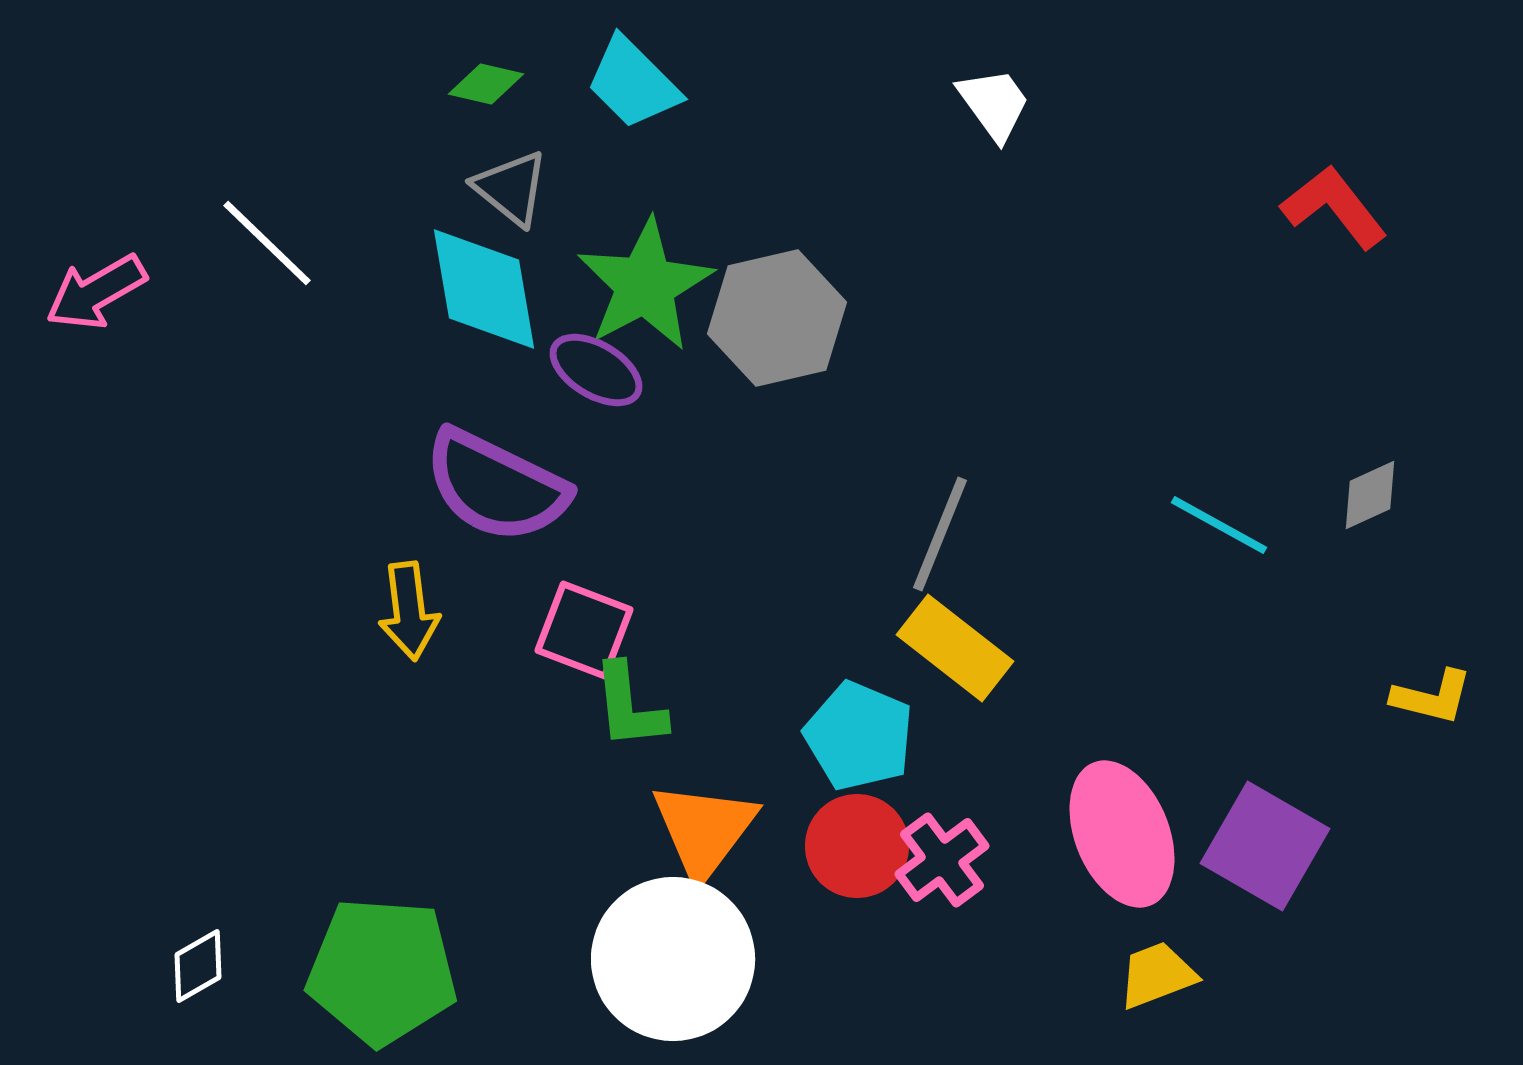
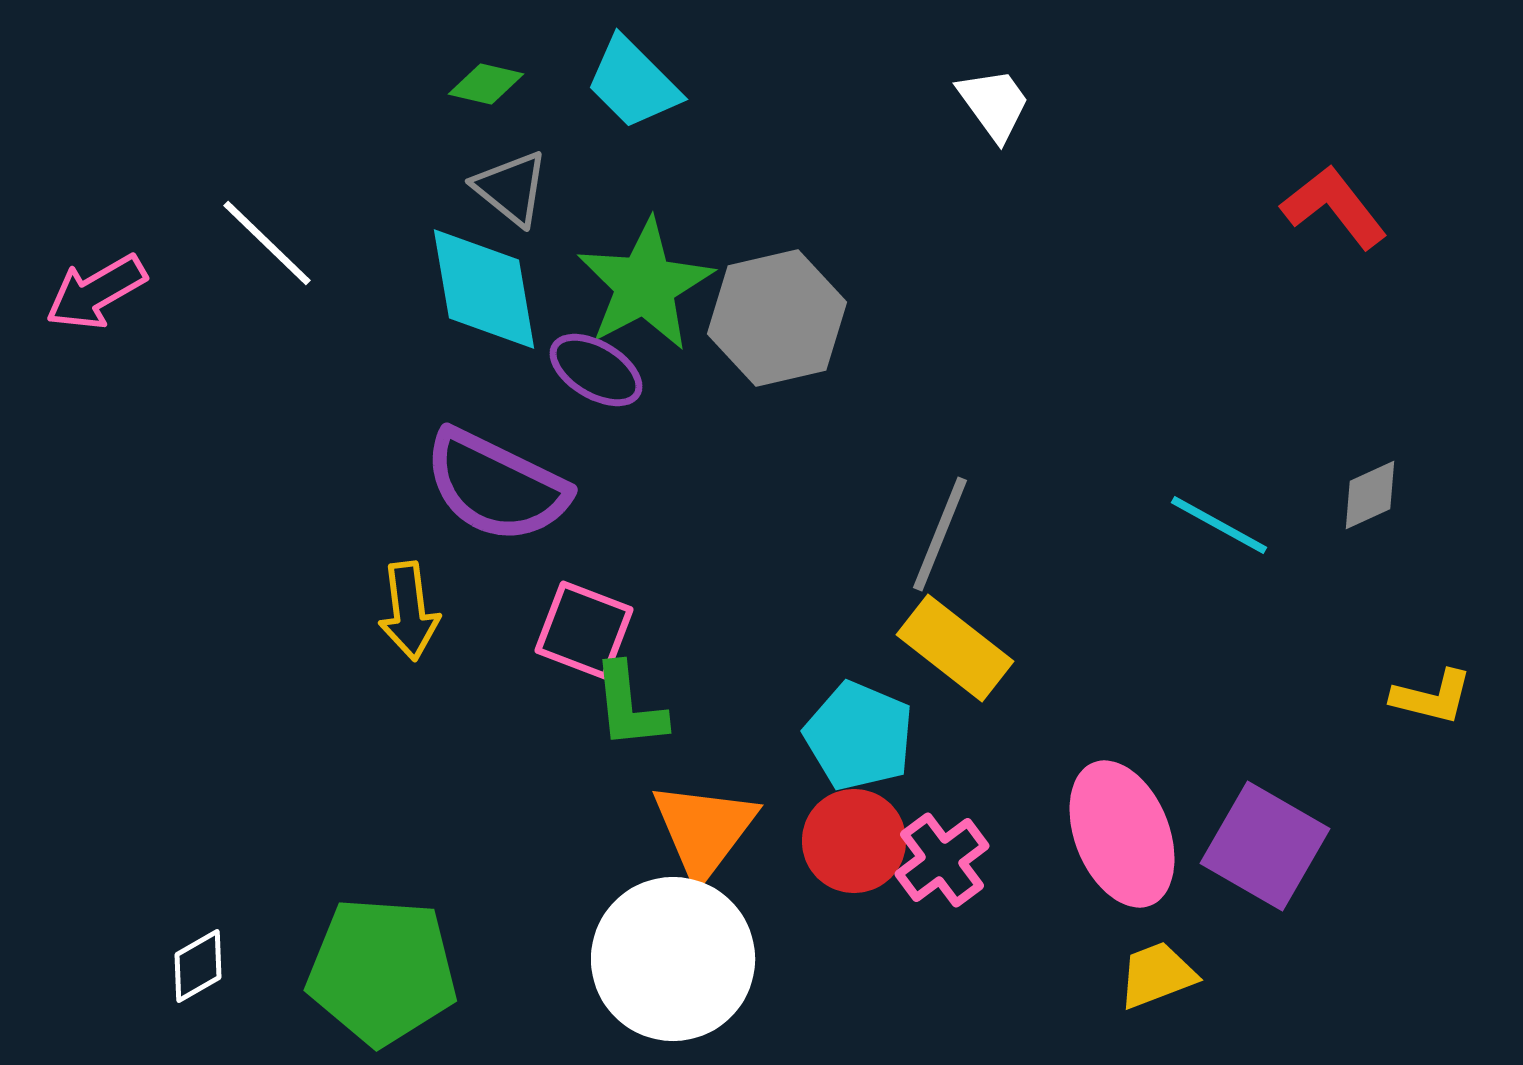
red circle: moved 3 px left, 5 px up
